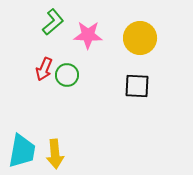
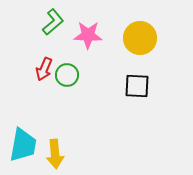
cyan trapezoid: moved 1 px right, 6 px up
